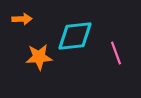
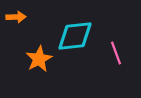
orange arrow: moved 6 px left, 2 px up
orange star: moved 2 px down; rotated 24 degrees counterclockwise
